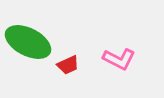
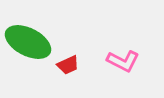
pink L-shape: moved 4 px right, 2 px down
